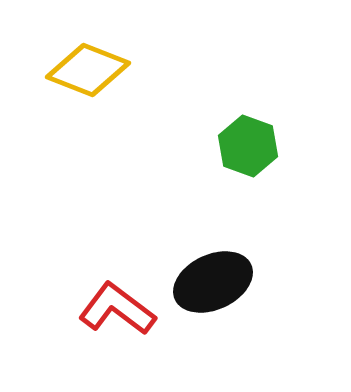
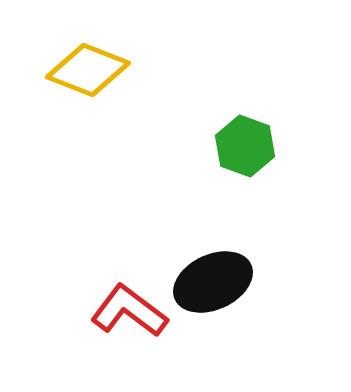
green hexagon: moved 3 px left
red L-shape: moved 12 px right, 2 px down
